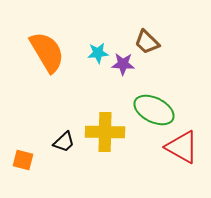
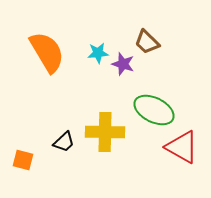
purple star: rotated 15 degrees clockwise
